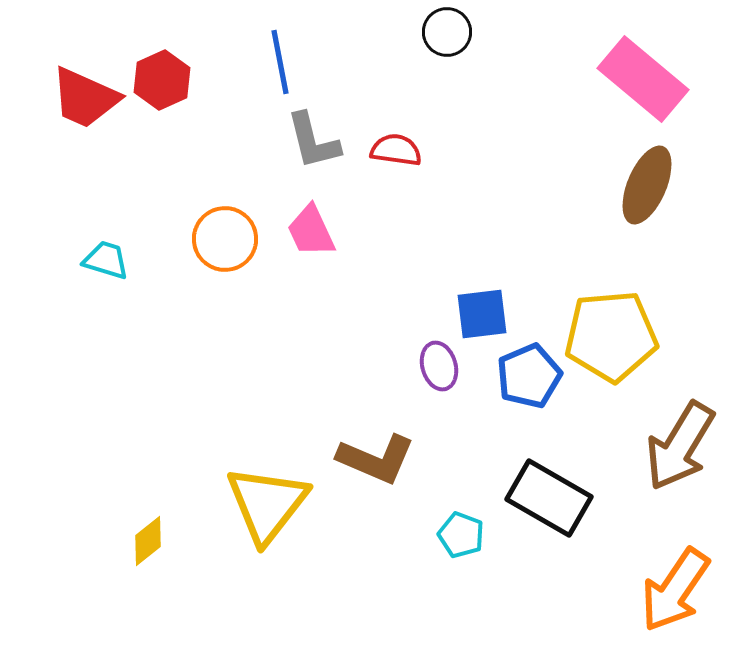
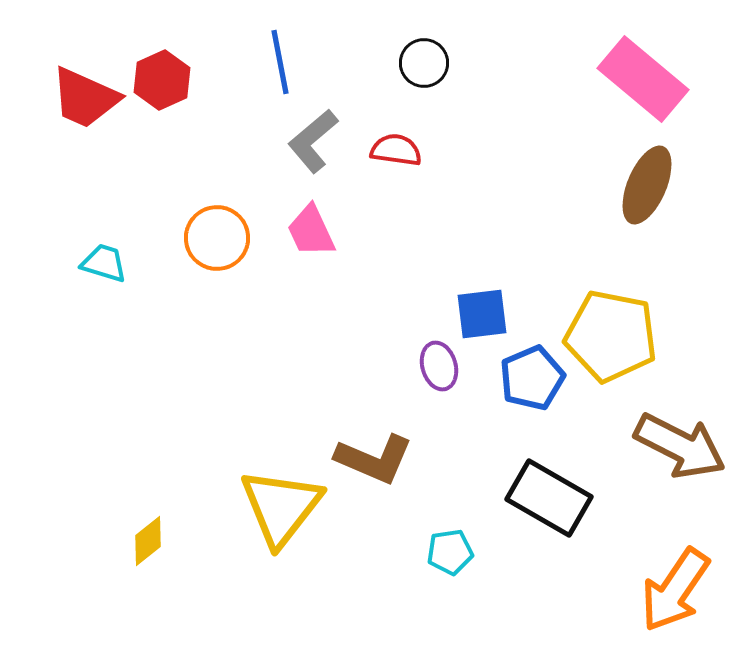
black circle: moved 23 px left, 31 px down
gray L-shape: rotated 64 degrees clockwise
orange circle: moved 8 px left, 1 px up
cyan trapezoid: moved 2 px left, 3 px down
yellow pentagon: rotated 16 degrees clockwise
blue pentagon: moved 3 px right, 2 px down
brown arrow: rotated 94 degrees counterclockwise
brown L-shape: moved 2 px left
yellow triangle: moved 14 px right, 3 px down
cyan pentagon: moved 11 px left, 17 px down; rotated 30 degrees counterclockwise
